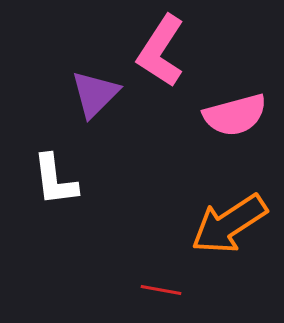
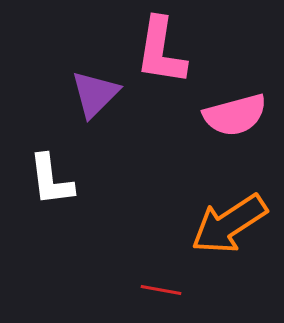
pink L-shape: rotated 24 degrees counterclockwise
white L-shape: moved 4 px left
